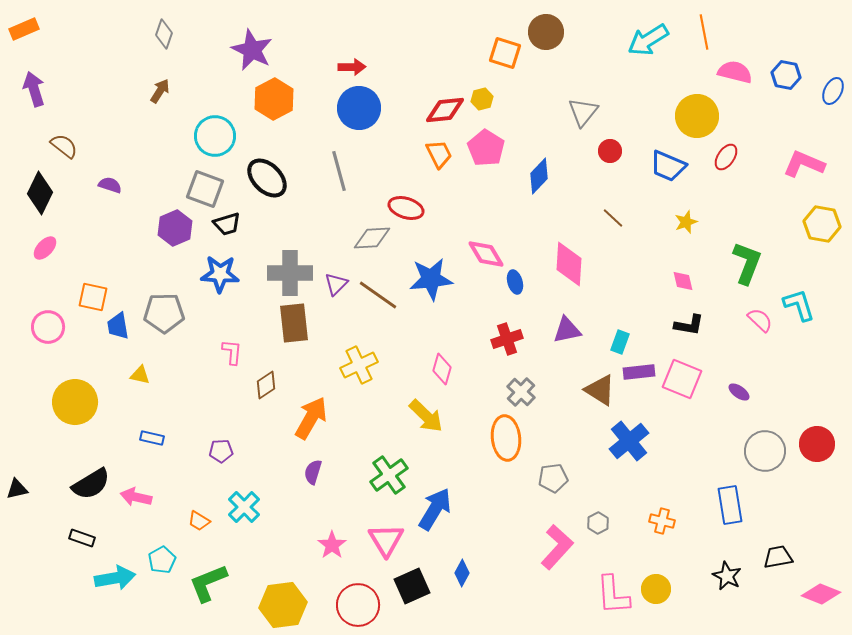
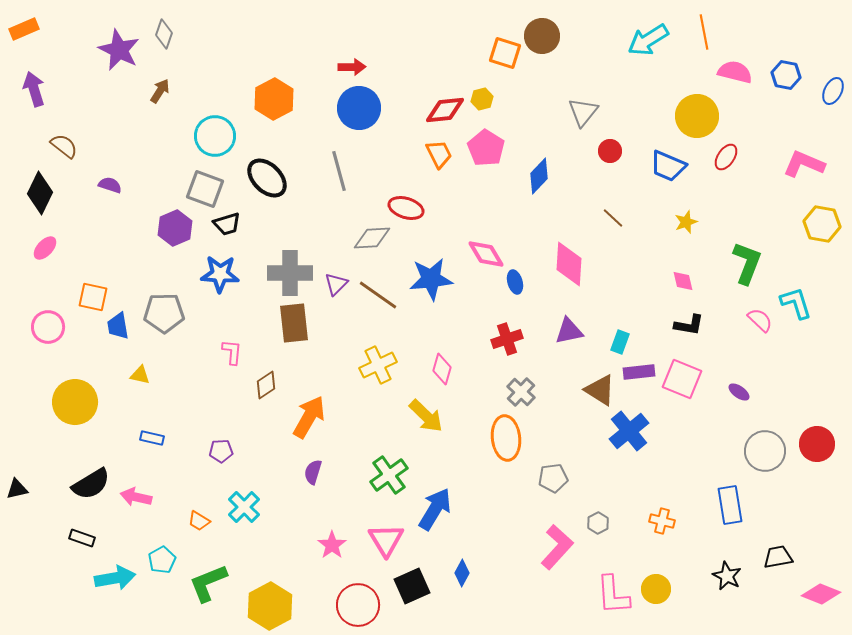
brown circle at (546, 32): moved 4 px left, 4 px down
purple star at (252, 50): moved 133 px left
cyan L-shape at (799, 305): moved 3 px left, 2 px up
purple triangle at (567, 330): moved 2 px right, 1 px down
yellow cross at (359, 365): moved 19 px right
orange arrow at (311, 418): moved 2 px left, 1 px up
blue cross at (629, 441): moved 10 px up
yellow hexagon at (283, 605): moved 13 px left, 1 px down; rotated 21 degrees counterclockwise
